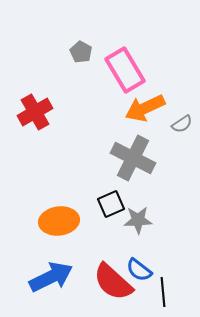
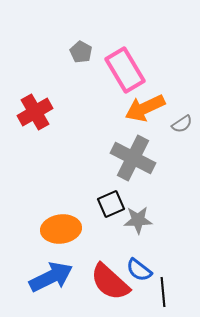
orange ellipse: moved 2 px right, 8 px down
red semicircle: moved 3 px left
